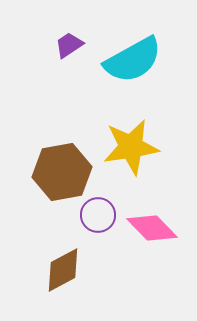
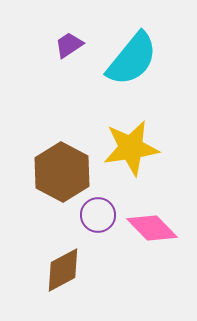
cyan semicircle: moved 1 px left, 1 px up; rotated 22 degrees counterclockwise
yellow star: moved 1 px down
brown hexagon: rotated 22 degrees counterclockwise
